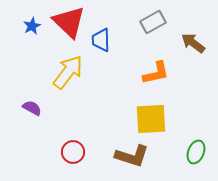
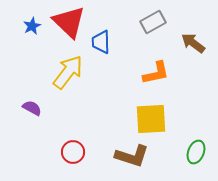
blue trapezoid: moved 2 px down
